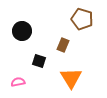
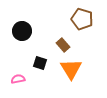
brown rectangle: rotated 64 degrees counterclockwise
black square: moved 1 px right, 2 px down
orange triangle: moved 9 px up
pink semicircle: moved 3 px up
